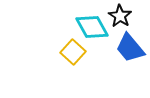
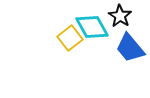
yellow square: moved 3 px left, 14 px up; rotated 10 degrees clockwise
